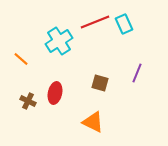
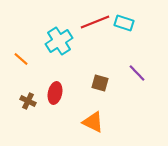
cyan rectangle: moved 1 px up; rotated 48 degrees counterclockwise
purple line: rotated 66 degrees counterclockwise
